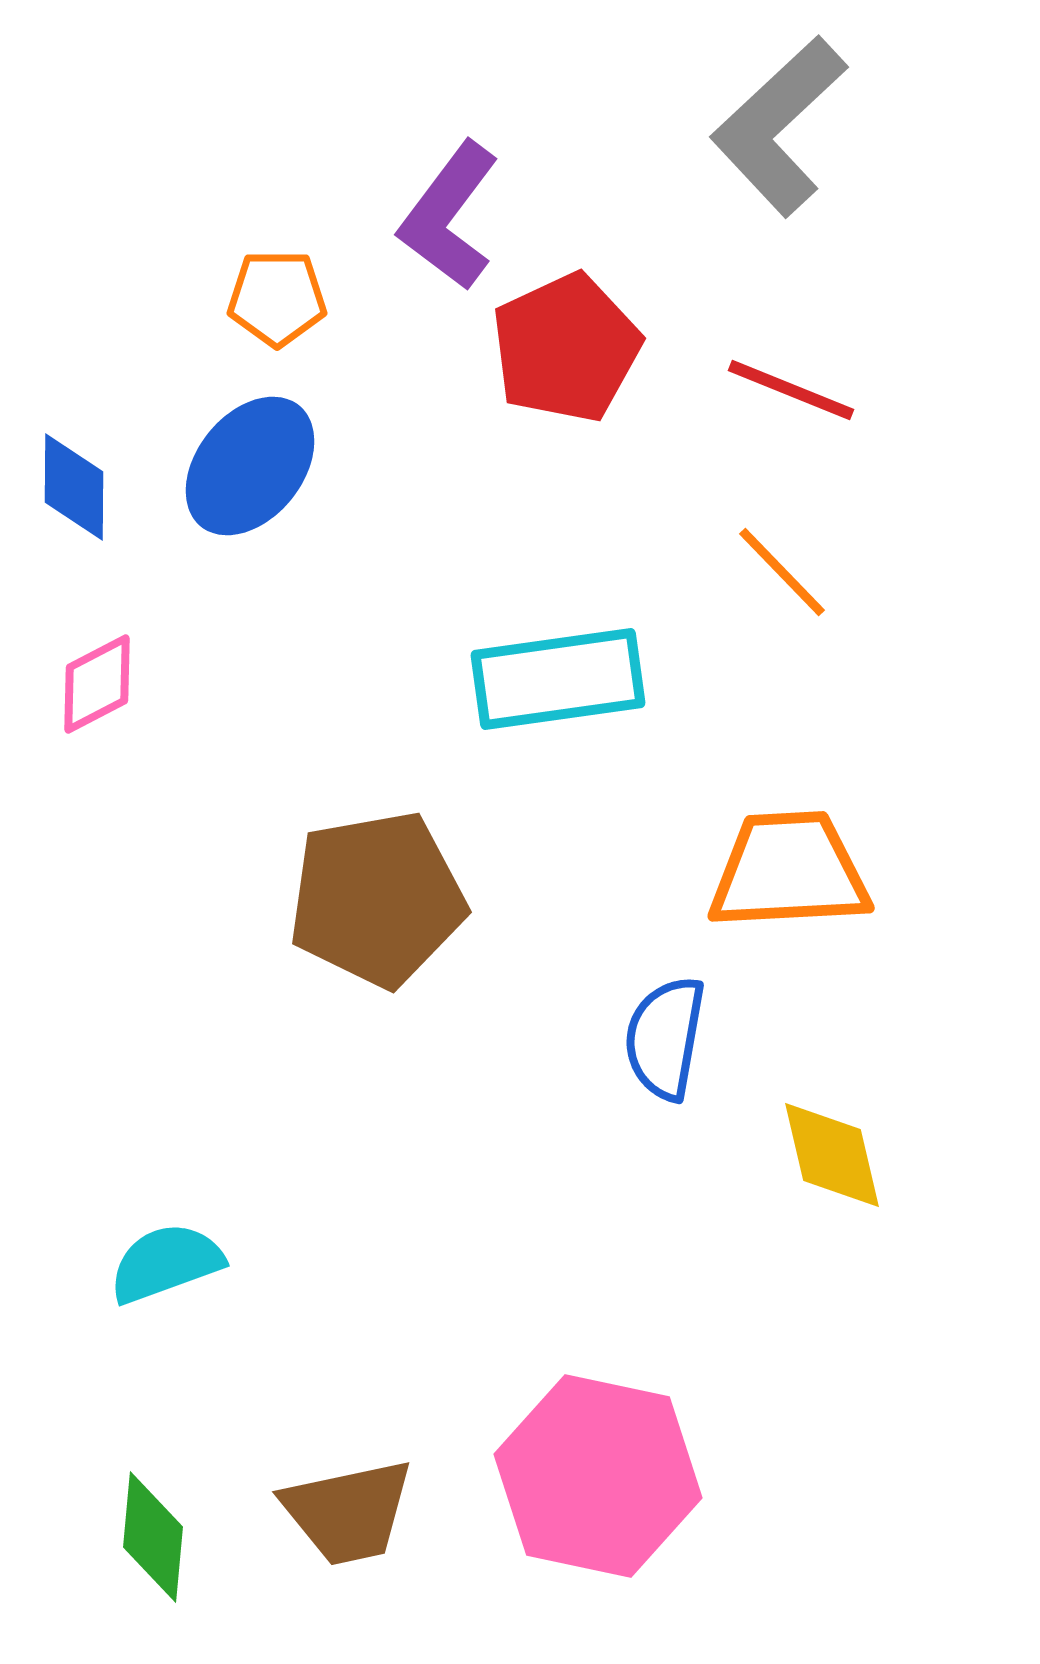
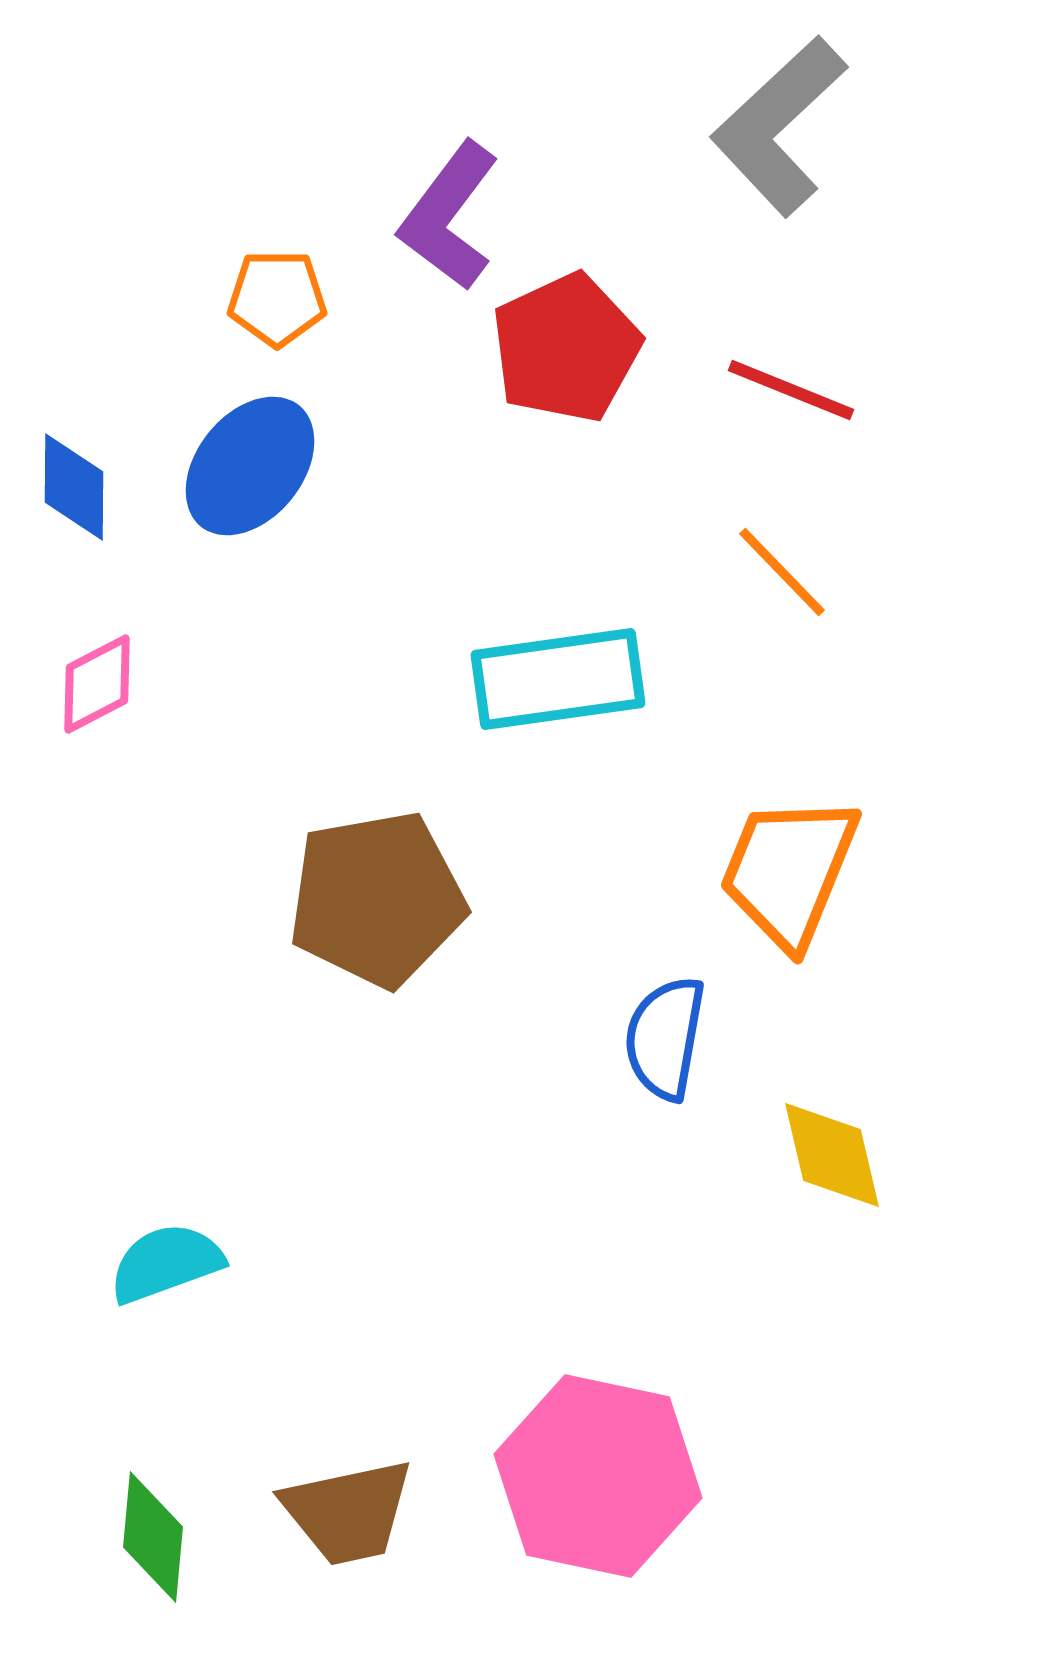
orange trapezoid: rotated 65 degrees counterclockwise
